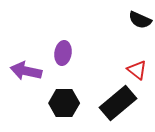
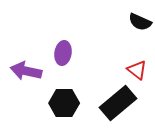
black semicircle: moved 2 px down
